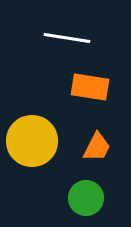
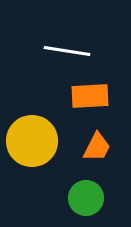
white line: moved 13 px down
orange rectangle: moved 9 px down; rotated 12 degrees counterclockwise
